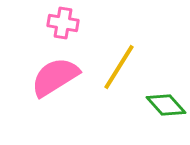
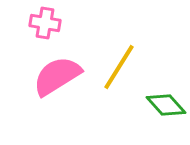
pink cross: moved 18 px left
pink semicircle: moved 2 px right, 1 px up
